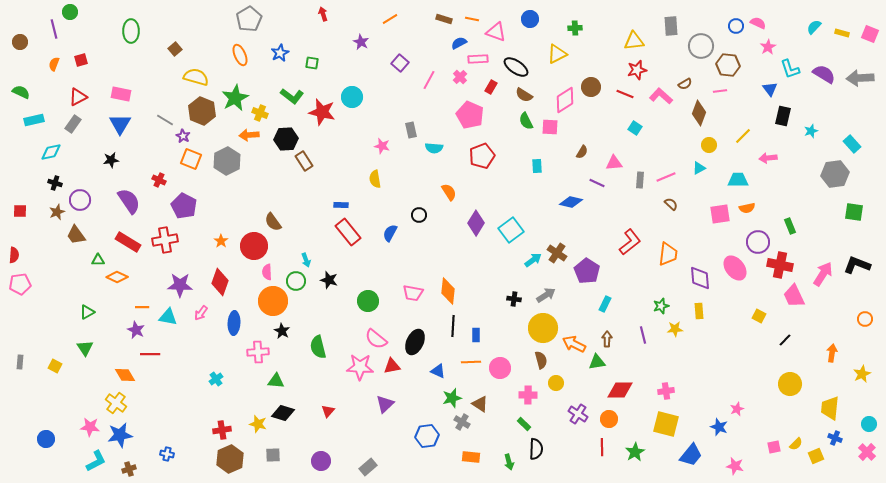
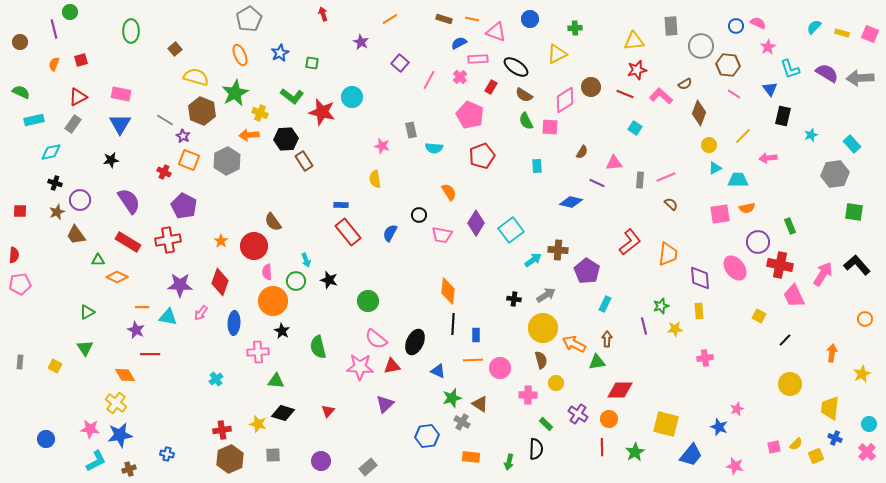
purple semicircle at (824, 74): moved 3 px right, 1 px up
pink line at (720, 91): moved 14 px right, 3 px down; rotated 40 degrees clockwise
green star at (235, 98): moved 5 px up
cyan star at (811, 131): moved 4 px down
orange square at (191, 159): moved 2 px left, 1 px down
cyan triangle at (699, 168): moved 16 px right
red cross at (159, 180): moved 5 px right, 8 px up
red cross at (165, 240): moved 3 px right
brown cross at (557, 253): moved 1 px right, 3 px up; rotated 30 degrees counterclockwise
black L-shape at (857, 265): rotated 28 degrees clockwise
pink trapezoid at (413, 293): moved 29 px right, 58 px up
black line at (453, 326): moved 2 px up
purple line at (643, 335): moved 1 px right, 9 px up
orange line at (471, 362): moved 2 px right, 2 px up
pink cross at (666, 391): moved 39 px right, 33 px up
green rectangle at (524, 424): moved 22 px right
pink star at (90, 427): moved 2 px down
green arrow at (509, 462): rotated 28 degrees clockwise
